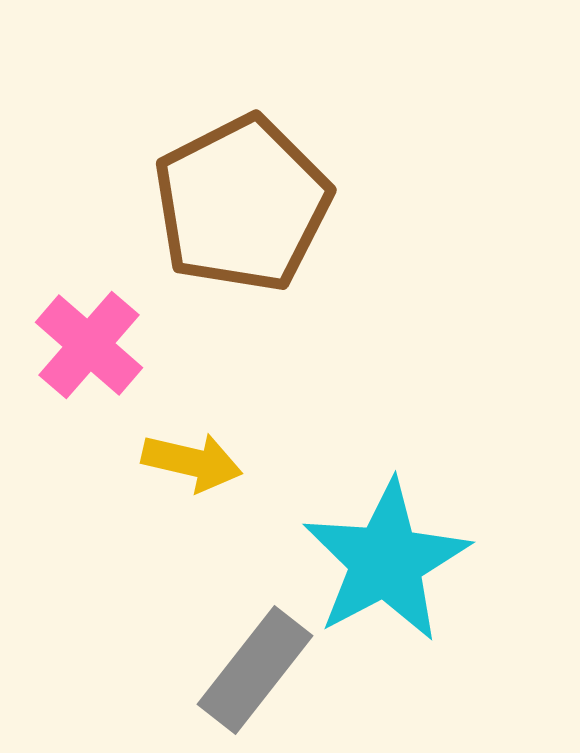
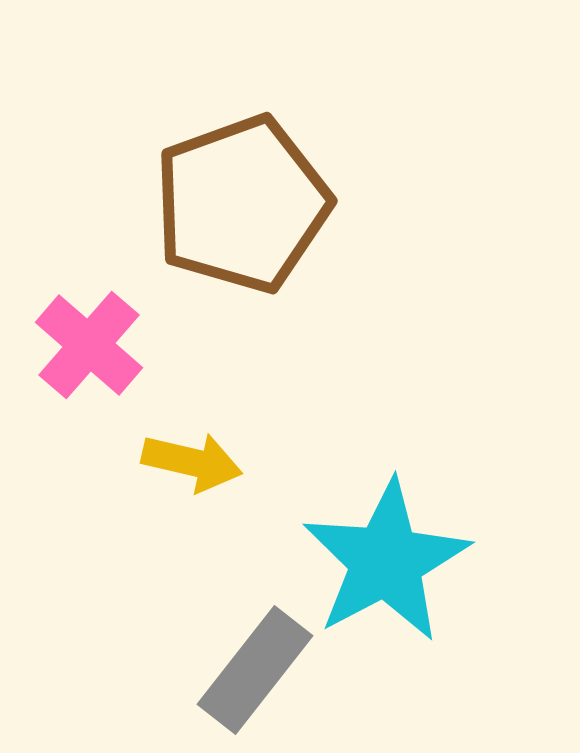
brown pentagon: rotated 7 degrees clockwise
